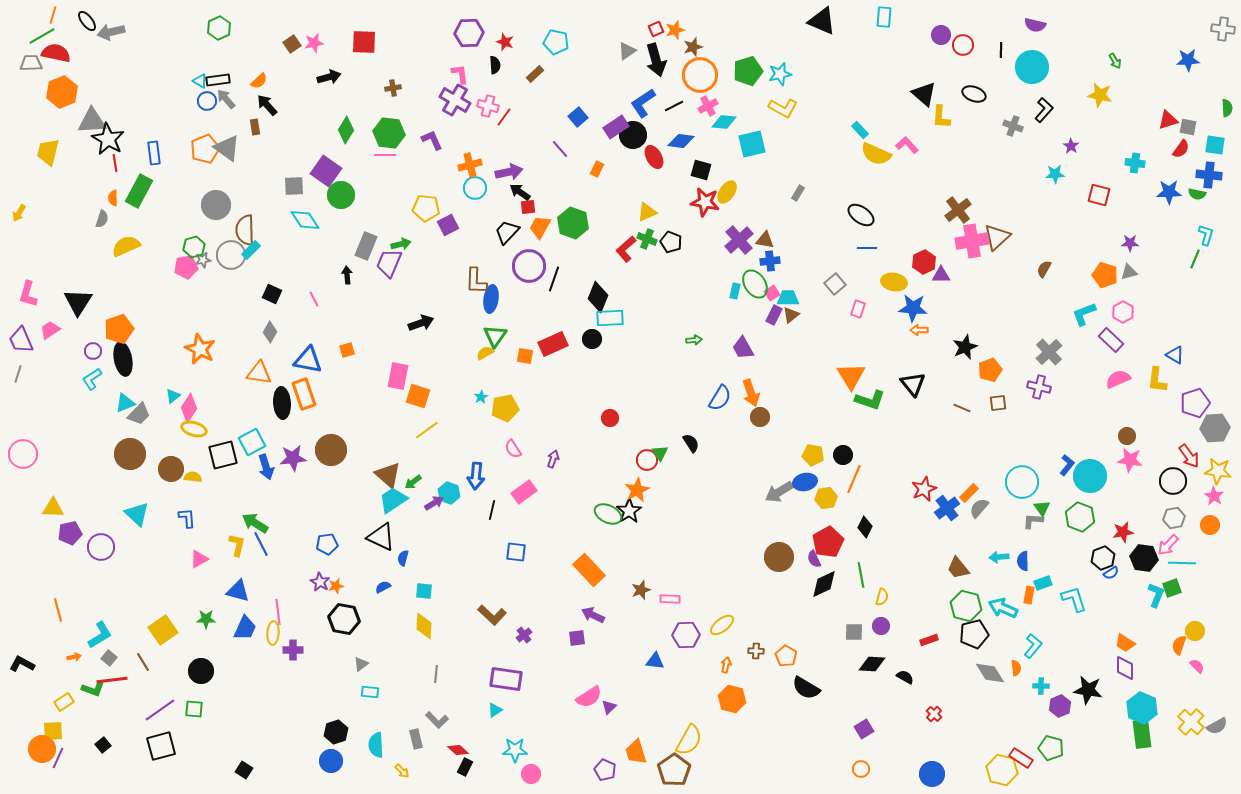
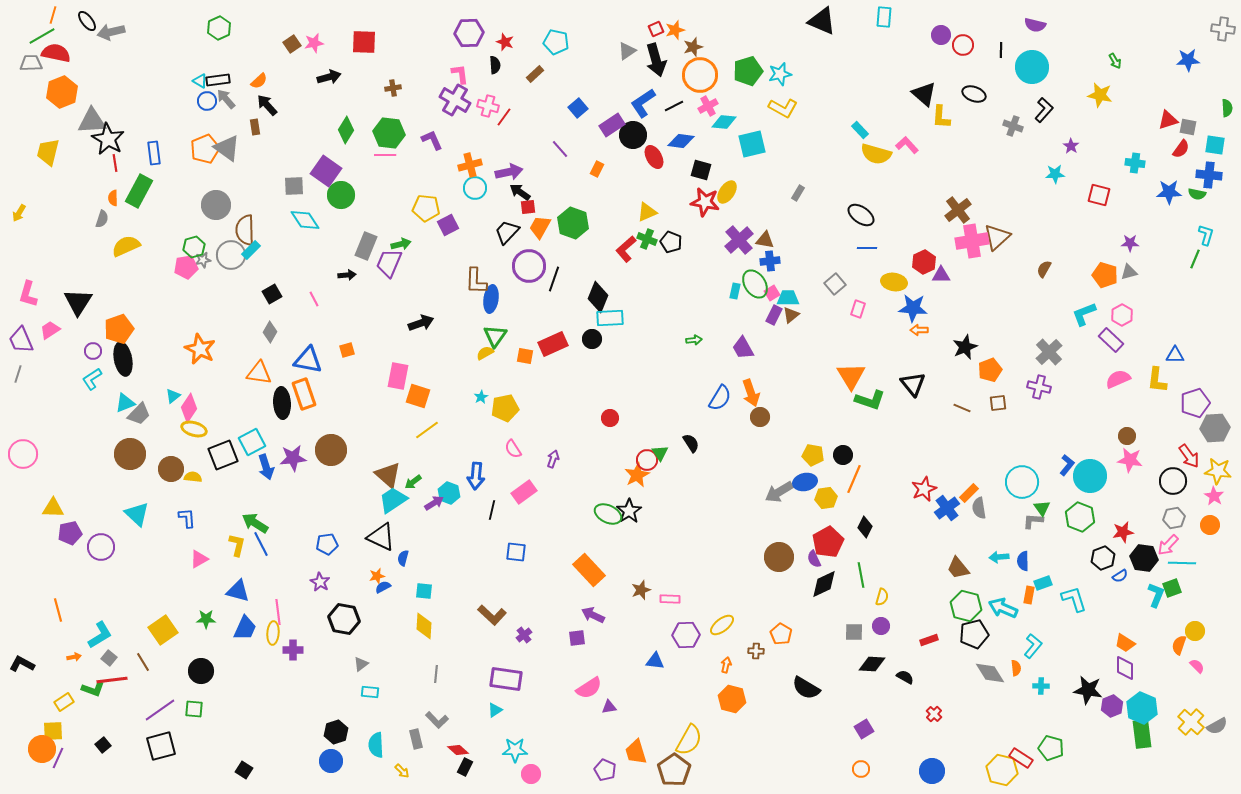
blue square at (578, 117): moved 9 px up
purple rectangle at (616, 127): moved 4 px left, 2 px up
yellow semicircle at (876, 154): rotated 8 degrees counterclockwise
black arrow at (347, 275): rotated 90 degrees clockwise
black square at (272, 294): rotated 36 degrees clockwise
pink hexagon at (1123, 312): moved 1 px left, 3 px down
blue triangle at (1175, 355): rotated 30 degrees counterclockwise
black square at (223, 455): rotated 8 degrees counterclockwise
orange star at (637, 490): moved 15 px up
gray semicircle at (979, 508): rotated 50 degrees counterclockwise
blue semicircle at (1111, 573): moved 9 px right, 3 px down
orange star at (336, 586): moved 41 px right, 10 px up
orange pentagon at (786, 656): moved 5 px left, 22 px up
pink semicircle at (589, 697): moved 9 px up
purple hexagon at (1060, 706): moved 52 px right
purple triangle at (609, 707): rotated 35 degrees clockwise
blue circle at (932, 774): moved 3 px up
